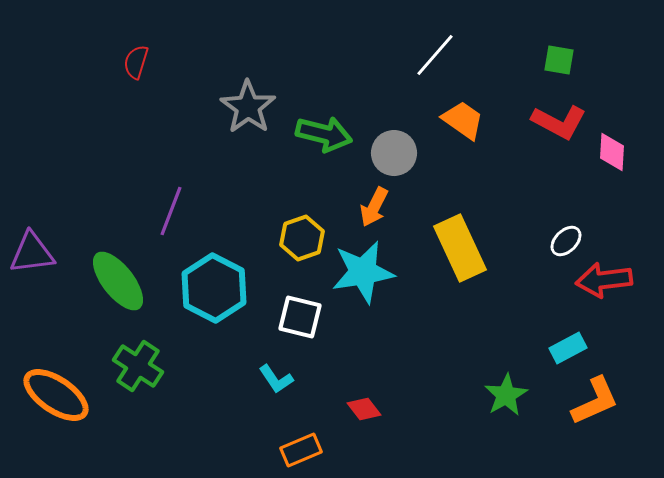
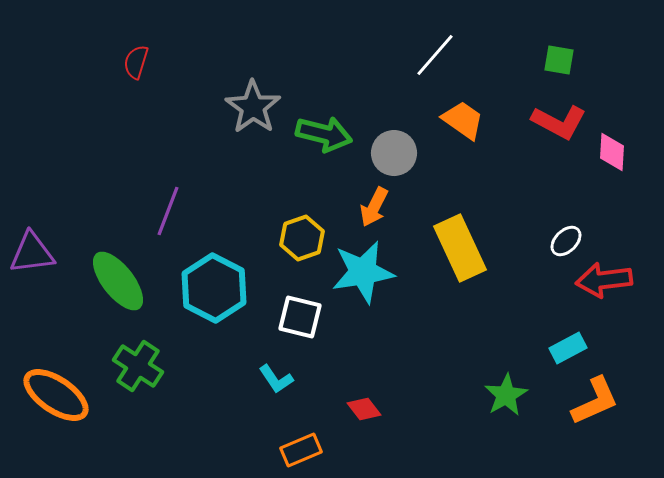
gray star: moved 5 px right
purple line: moved 3 px left
